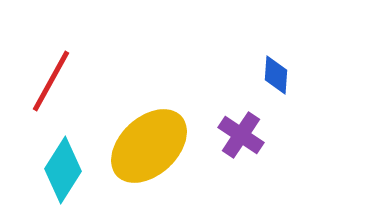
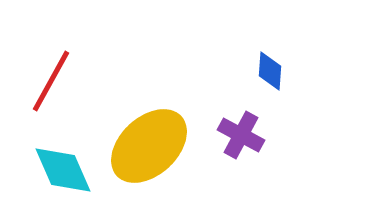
blue diamond: moved 6 px left, 4 px up
purple cross: rotated 6 degrees counterclockwise
cyan diamond: rotated 56 degrees counterclockwise
